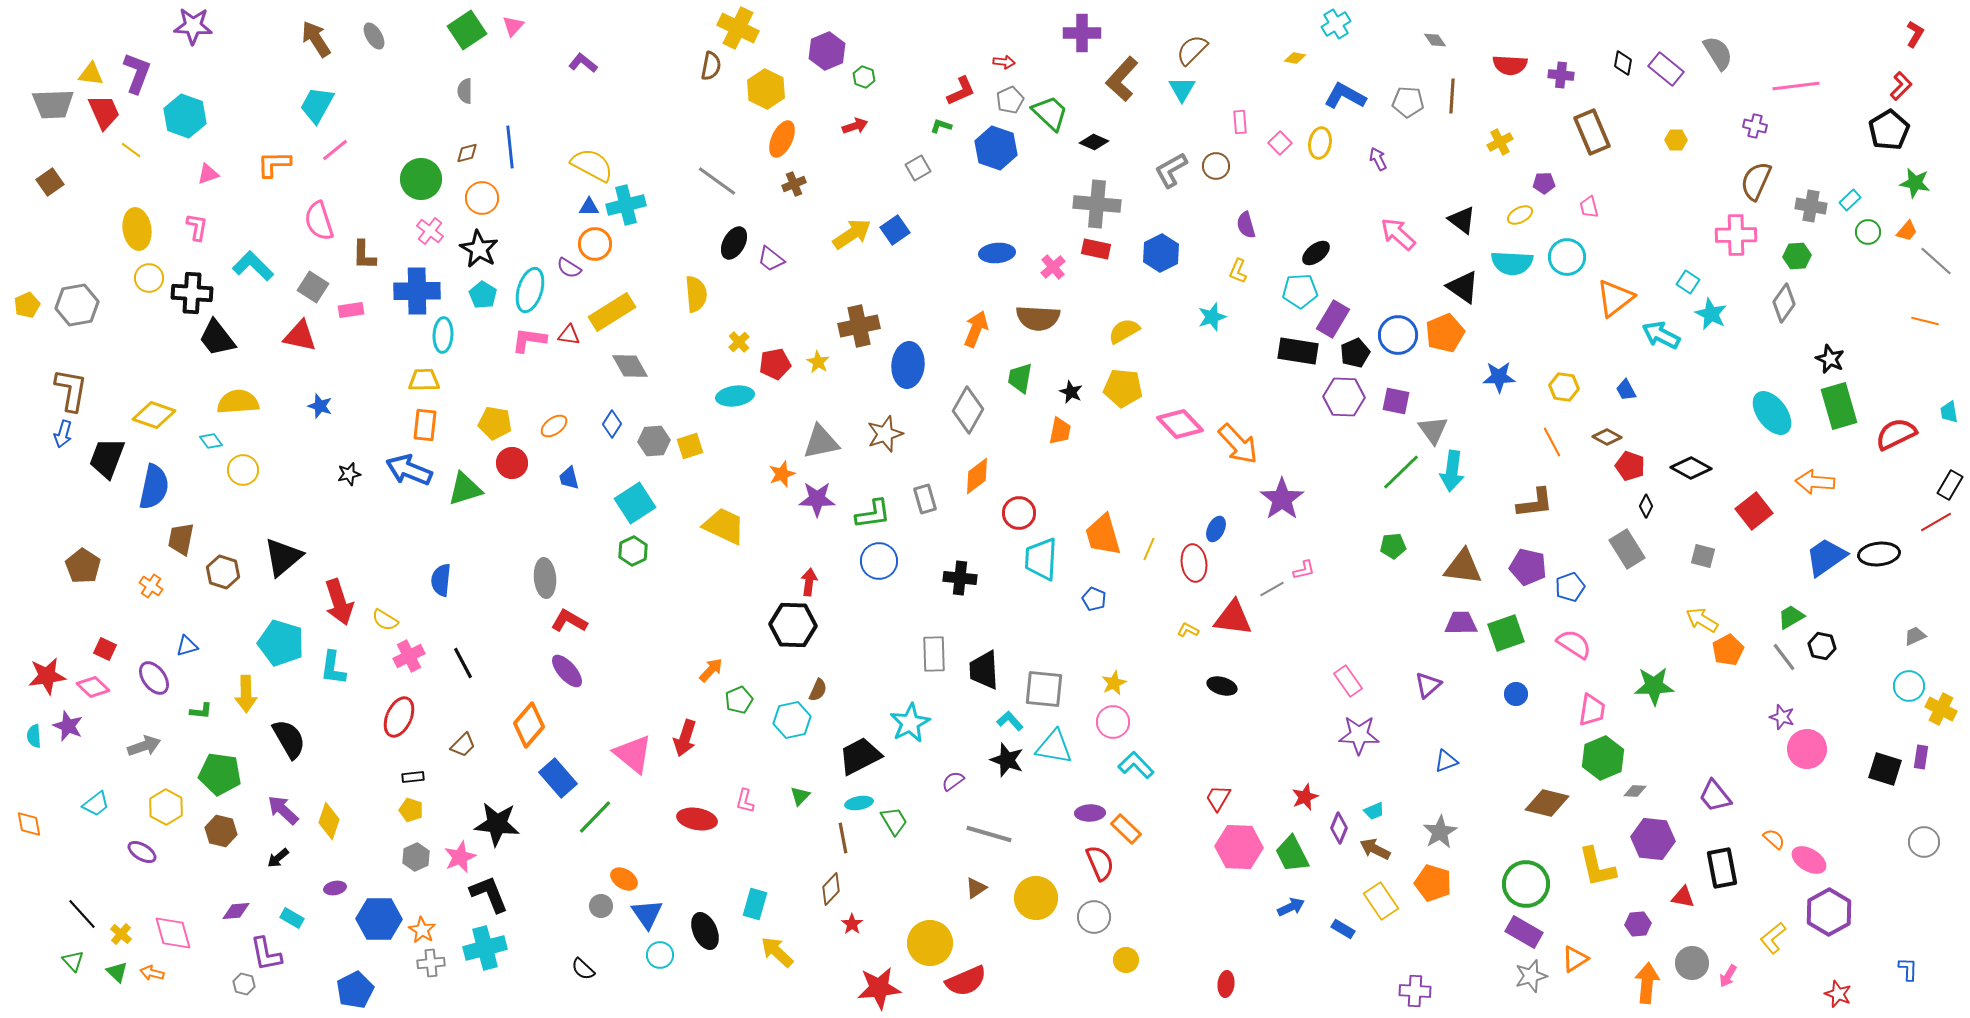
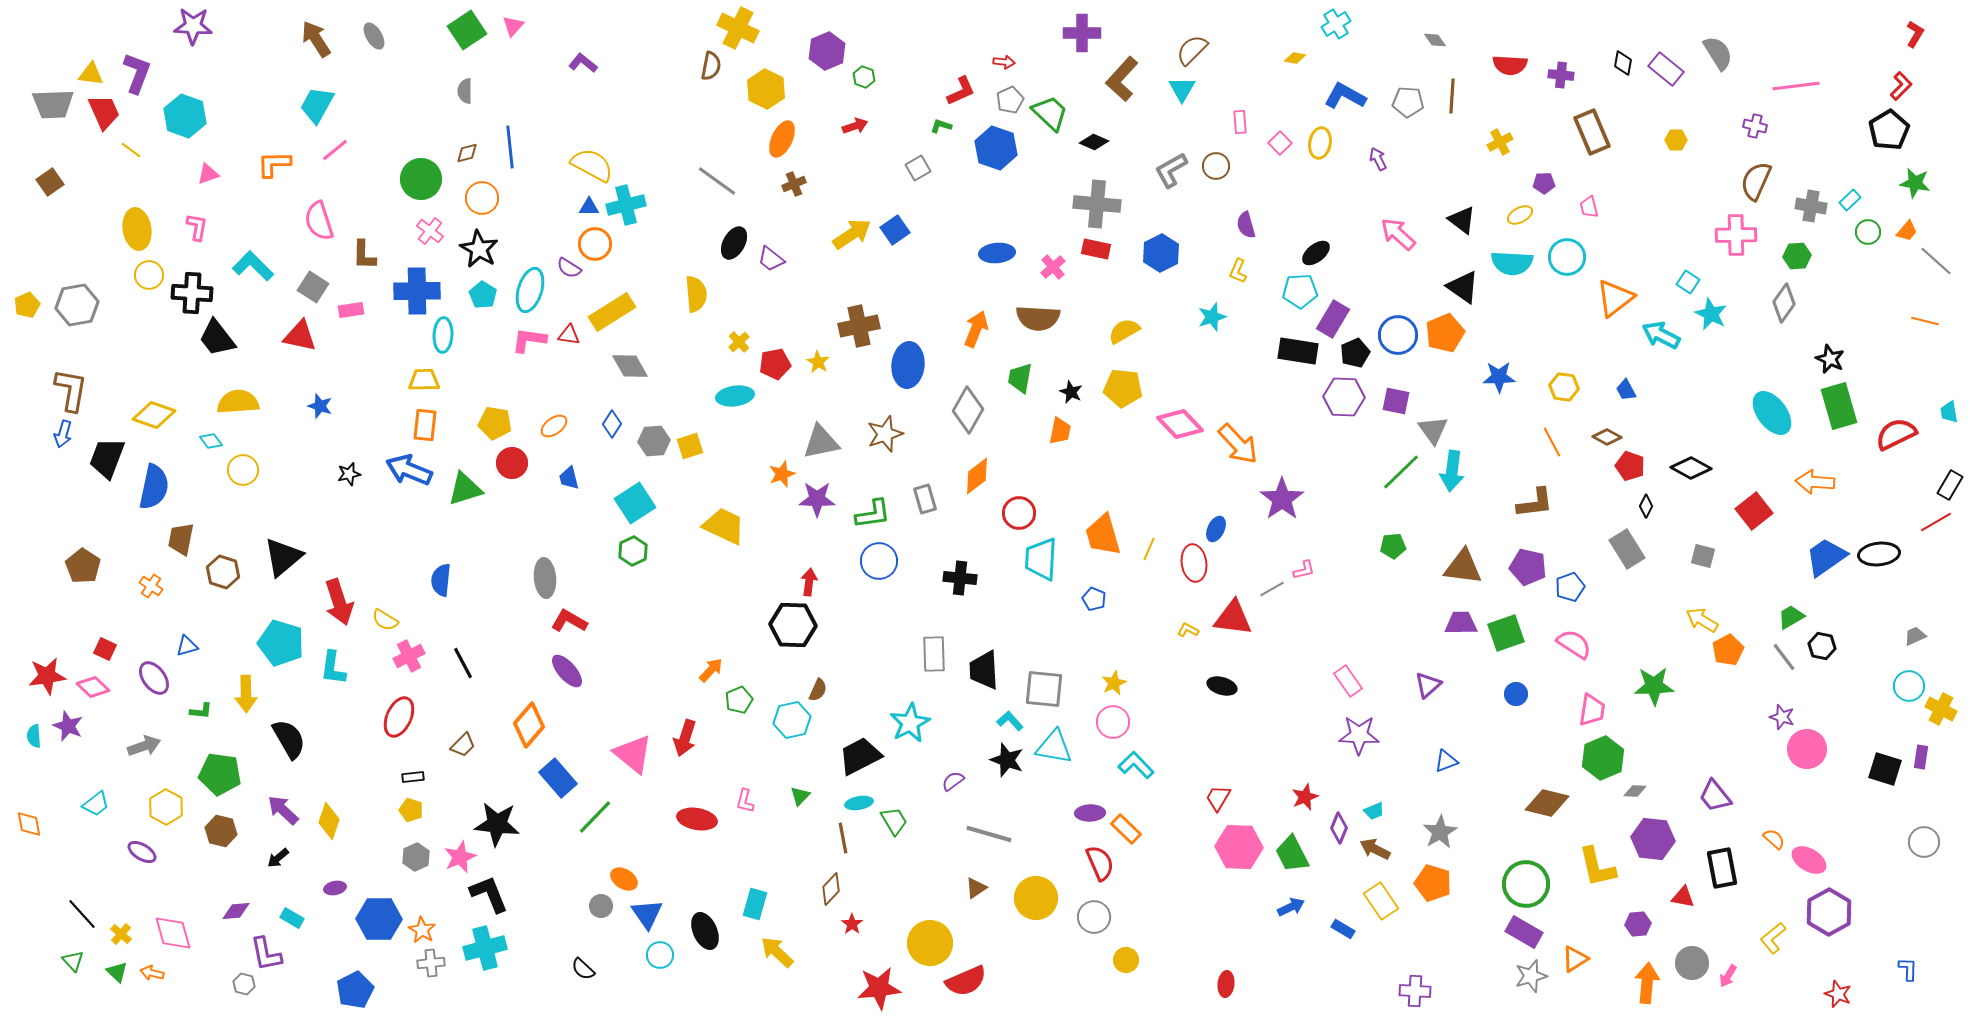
yellow circle at (149, 278): moved 3 px up
